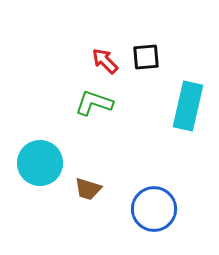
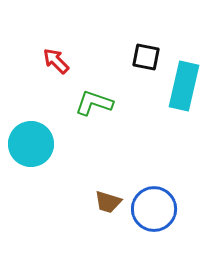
black square: rotated 16 degrees clockwise
red arrow: moved 49 px left
cyan rectangle: moved 4 px left, 20 px up
cyan circle: moved 9 px left, 19 px up
brown trapezoid: moved 20 px right, 13 px down
